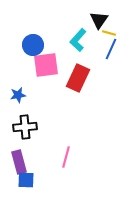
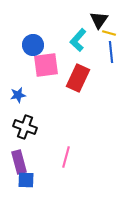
blue line: moved 3 px down; rotated 30 degrees counterclockwise
black cross: rotated 25 degrees clockwise
